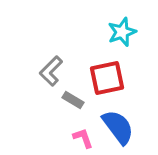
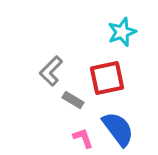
blue semicircle: moved 2 px down
